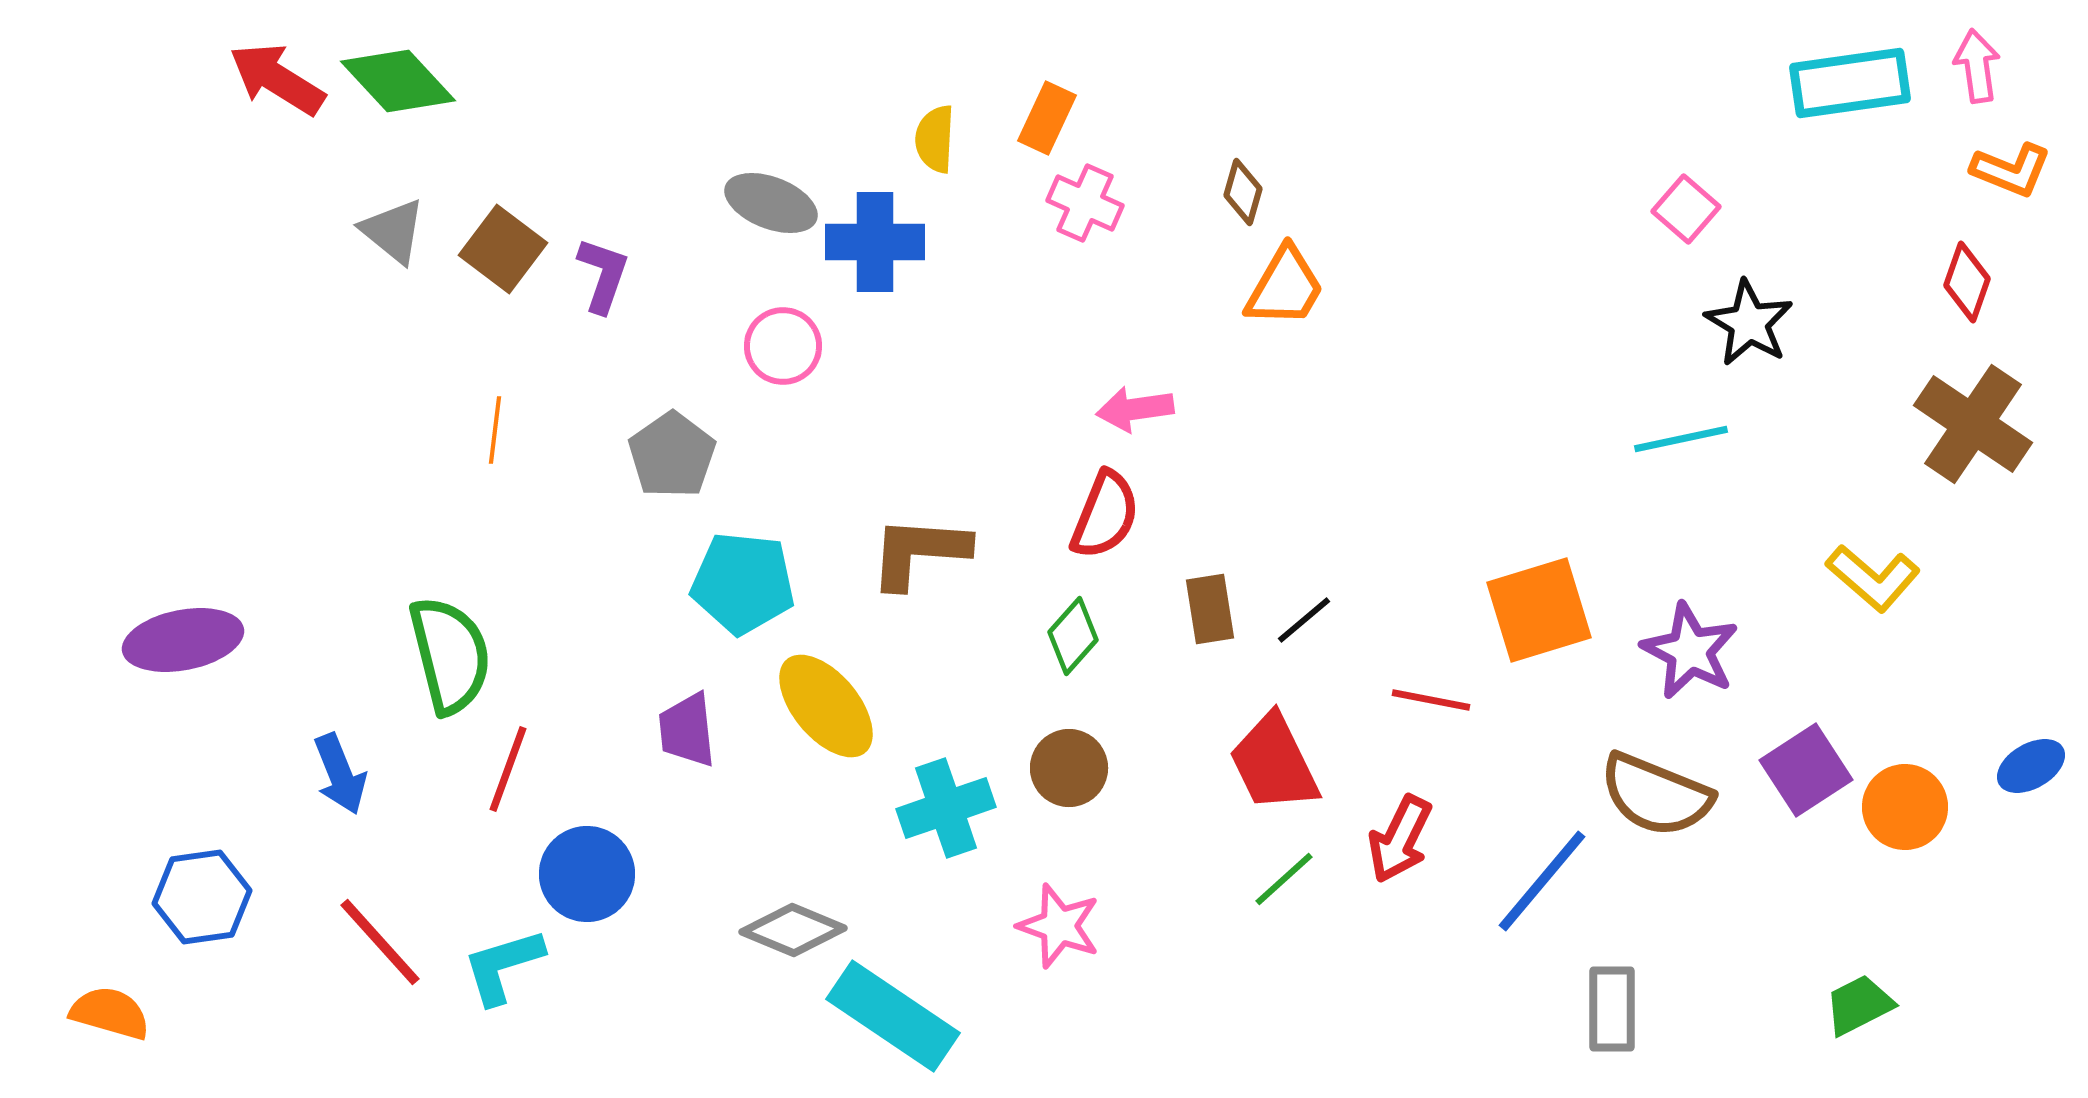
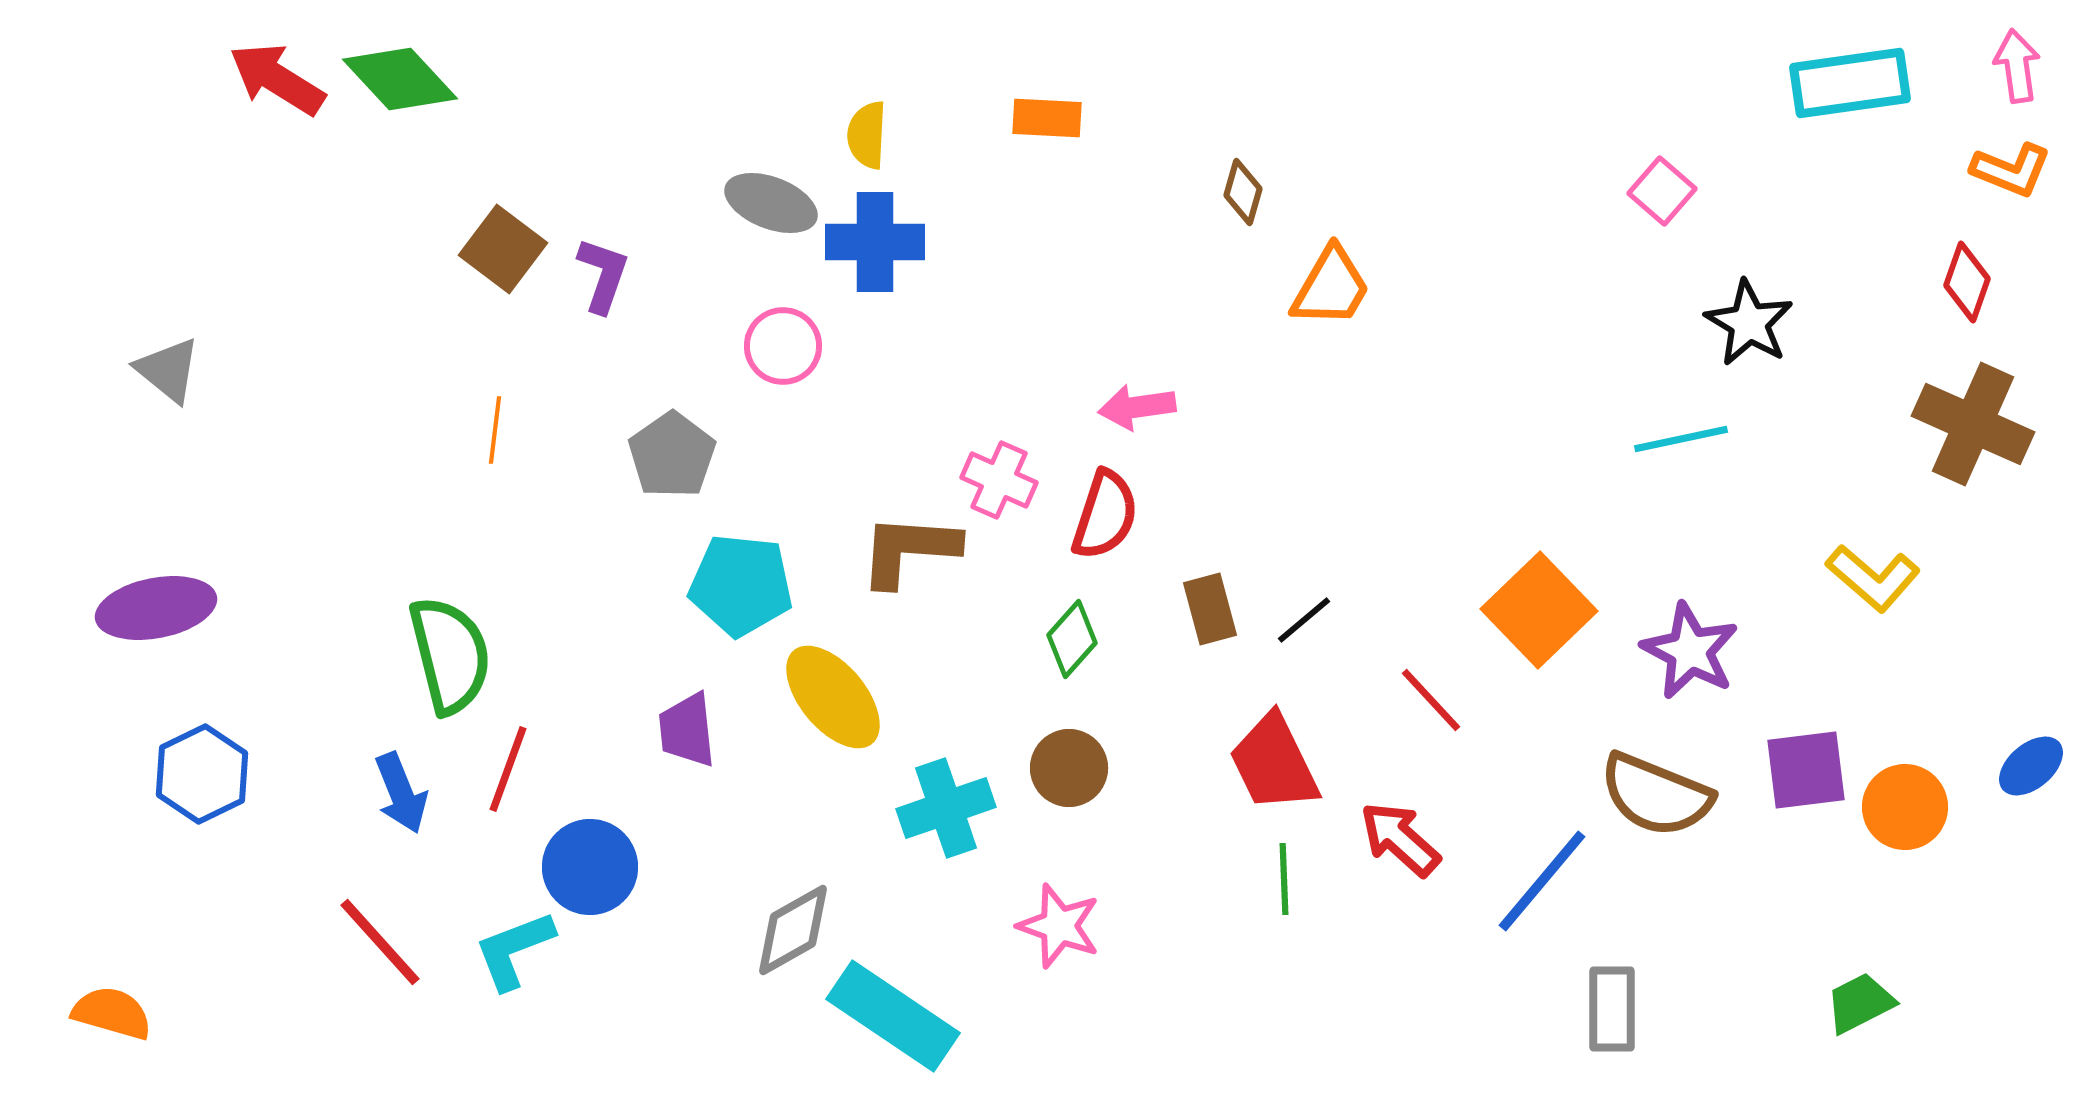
pink arrow at (1977, 66): moved 40 px right
green diamond at (398, 81): moved 2 px right, 2 px up
orange rectangle at (1047, 118): rotated 68 degrees clockwise
yellow semicircle at (935, 139): moved 68 px left, 4 px up
pink cross at (1085, 203): moved 86 px left, 277 px down
pink square at (1686, 209): moved 24 px left, 18 px up
gray triangle at (393, 231): moved 225 px left, 139 px down
orange trapezoid at (1285, 287): moved 46 px right
pink arrow at (1135, 409): moved 2 px right, 2 px up
brown cross at (1973, 424): rotated 10 degrees counterclockwise
red semicircle at (1105, 515): rotated 4 degrees counterclockwise
brown L-shape at (919, 552): moved 10 px left, 2 px up
cyan pentagon at (743, 583): moved 2 px left, 2 px down
brown rectangle at (1210, 609): rotated 6 degrees counterclockwise
orange square at (1539, 610): rotated 27 degrees counterclockwise
green diamond at (1073, 636): moved 1 px left, 3 px down
purple ellipse at (183, 640): moved 27 px left, 32 px up
red line at (1431, 700): rotated 36 degrees clockwise
yellow ellipse at (826, 706): moved 7 px right, 9 px up
blue ellipse at (2031, 766): rotated 10 degrees counterclockwise
purple square at (1806, 770): rotated 26 degrees clockwise
blue arrow at (340, 774): moved 61 px right, 19 px down
red arrow at (1400, 839): rotated 106 degrees clockwise
blue circle at (587, 874): moved 3 px right, 7 px up
green line at (1284, 879): rotated 50 degrees counterclockwise
blue hexagon at (202, 897): moved 123 px up; rotated 18 degrees counterclockwise
gray diamond at (793, 930): rotated 52 degrees counterclockwise
cyan L-shape at (503, 966): moved 11 px right, 16 px up; rotated 4 degrees counterclockwise
green trapezoid at (1859, 1005): moved 1 px right, 2 px up
orange semicircle at (110, 1013): moved 2 px right
